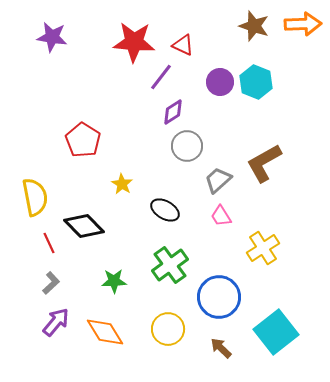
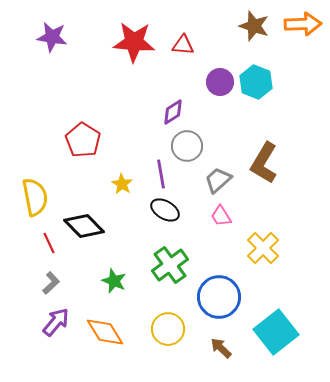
red triangle: rotated 20 degrees counterclockwise
purple line: moved 97 px down; rotated 48 degrees counterclockwise
brown L-shape: rotated 30 degrees counterclockwise
yellow cross: rotated 12 degrees counterclockwise
green star: rotated 25 degrees clockwise
